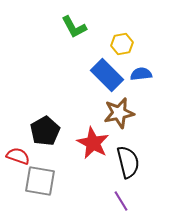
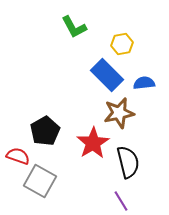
blue semicircle: moved 3 px right, 9 px down
red star: rotated 12 degrees clockwise
gray square: rotated 20 degrees clockwise
